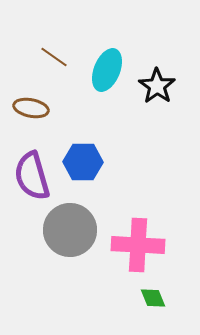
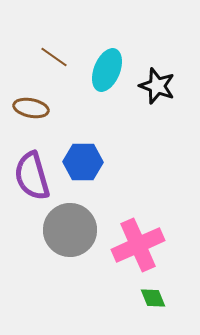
black star: rotated 15 degrees counterclockwise
pink cross: rotated 27 degrees counterclockwise
